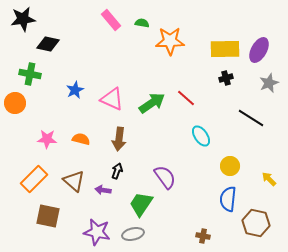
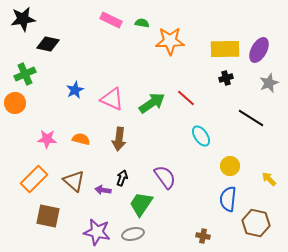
pink rectangle: rotated 25 degrees counterclockwise
green cross: moved 5 px left; rotated 35 degrees counterclockwise
black arrow: moved 5 px right, 7 px down
